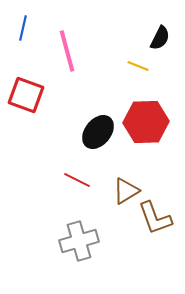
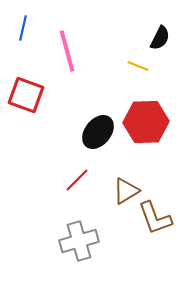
red line: rotated 72 degrees counterclockwise
